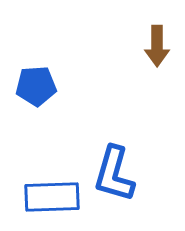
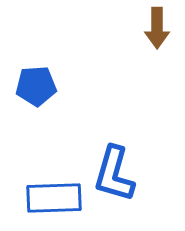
brown arrow: moved 18 px up
blue rectangle: moved 2 px right, 1 px down
